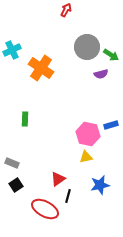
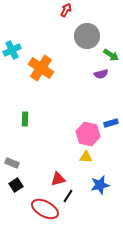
gray circle: moved 11 px up
blue rectangle: moved 2 px up
yellow triangle: rotated 16 degrees clockwise
red triangle: rotated 21 degrees clockwise
black line: rotated 16 degrees clockwise
